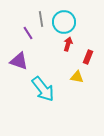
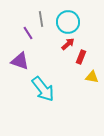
cyan circle: moved 4 px right
red arrow: rotated 32 degrees clockwise
red rectangle: moved 7 px left
purple triangle: moved 1 px right
yellow triangle: moved 15 px right
